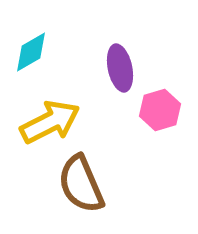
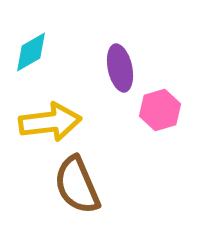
yellow arrow: rotated 20 degrees clockwise
brown semicircle: moved 4 px left, 1 px down
